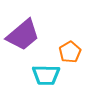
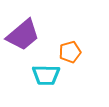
orange pentagon: rotated 15 degrees clockwise
